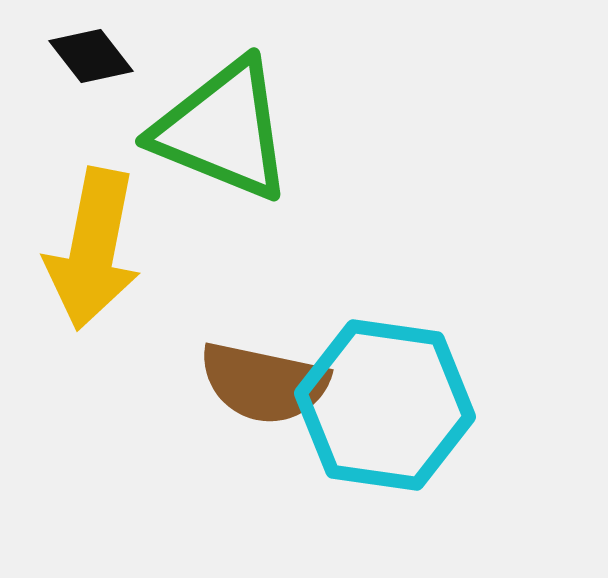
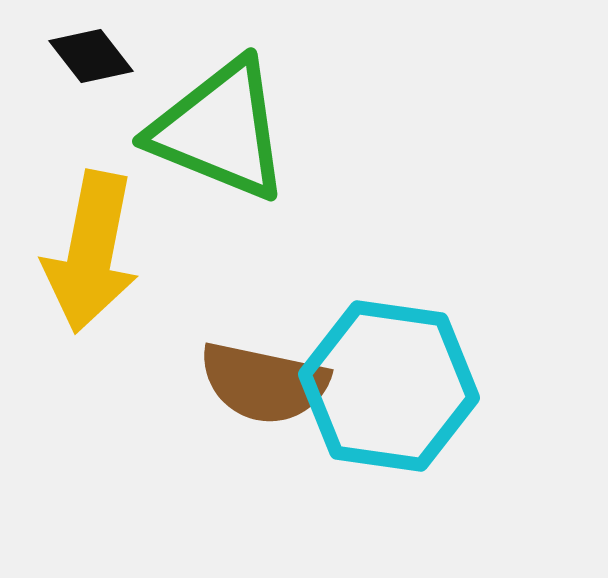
green triangle: moved 3 px left
yellow arrow: moved 2 px left, 3 px down
cyan hexagon: moved 4 px right, 19 px up
